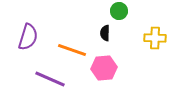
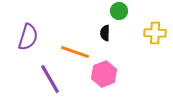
yellow cross: moved 5 px up
orange line: moved 3 px right, 2 px down
pink hexagon: moved 6 px down; rotated 15 degrees counterclockwise
purple line: rotated 36 degrees clockwise
